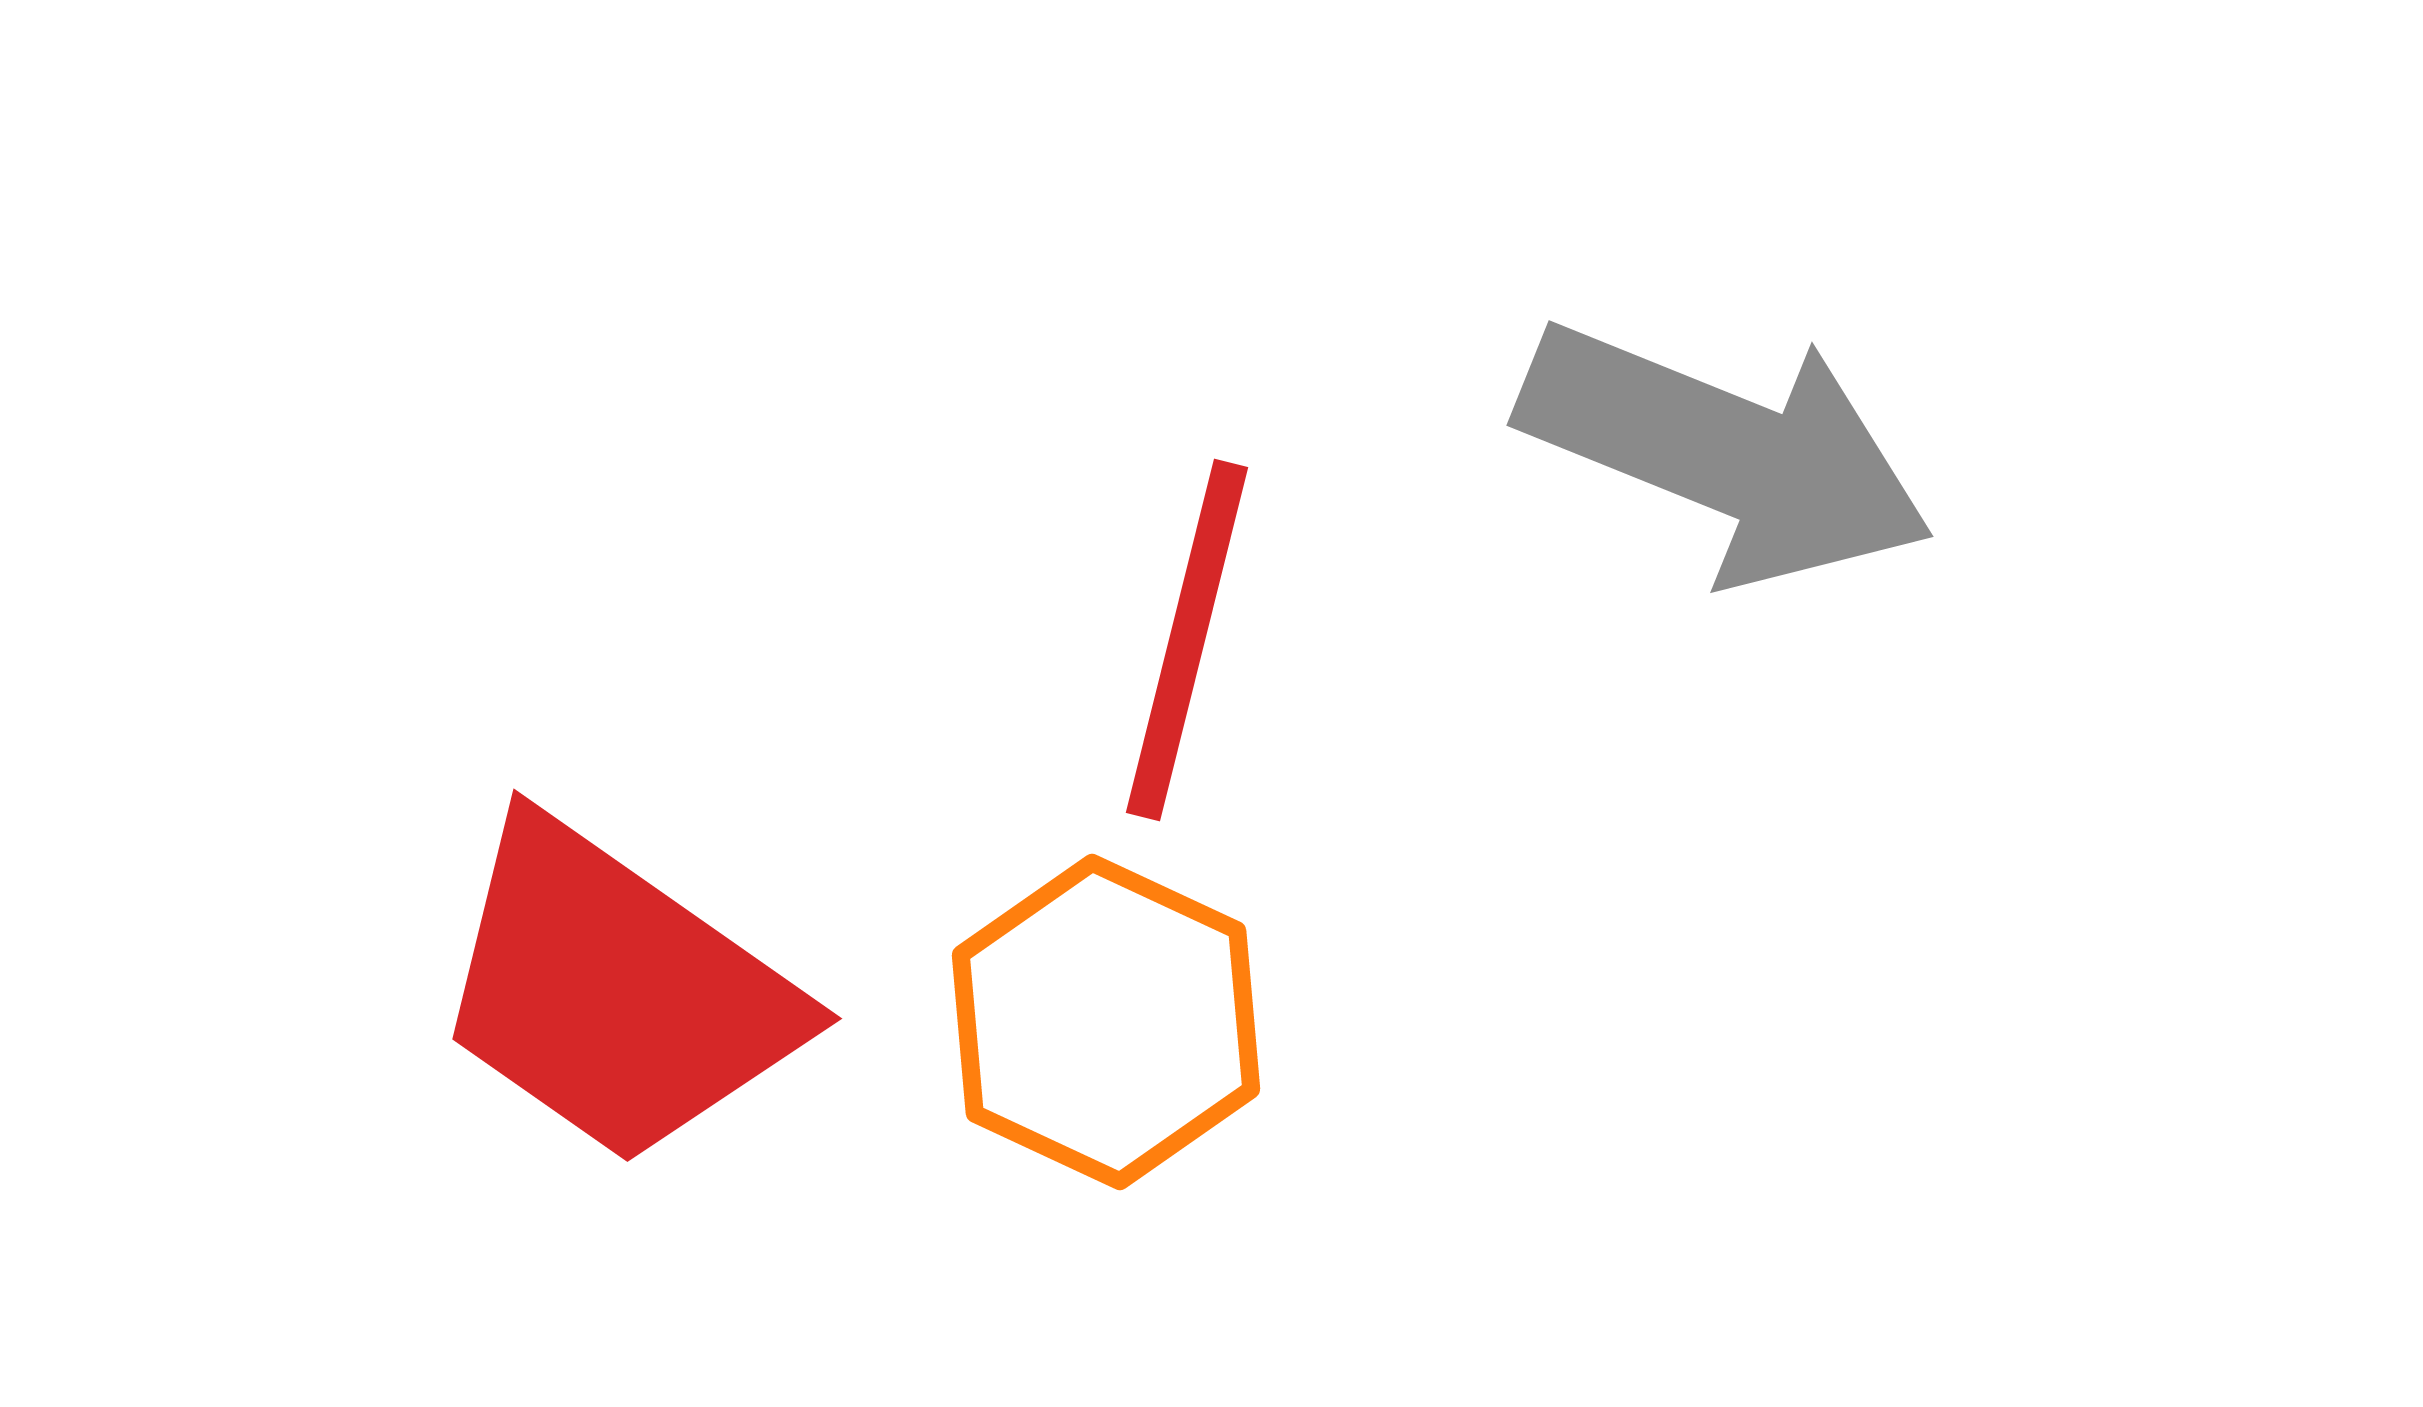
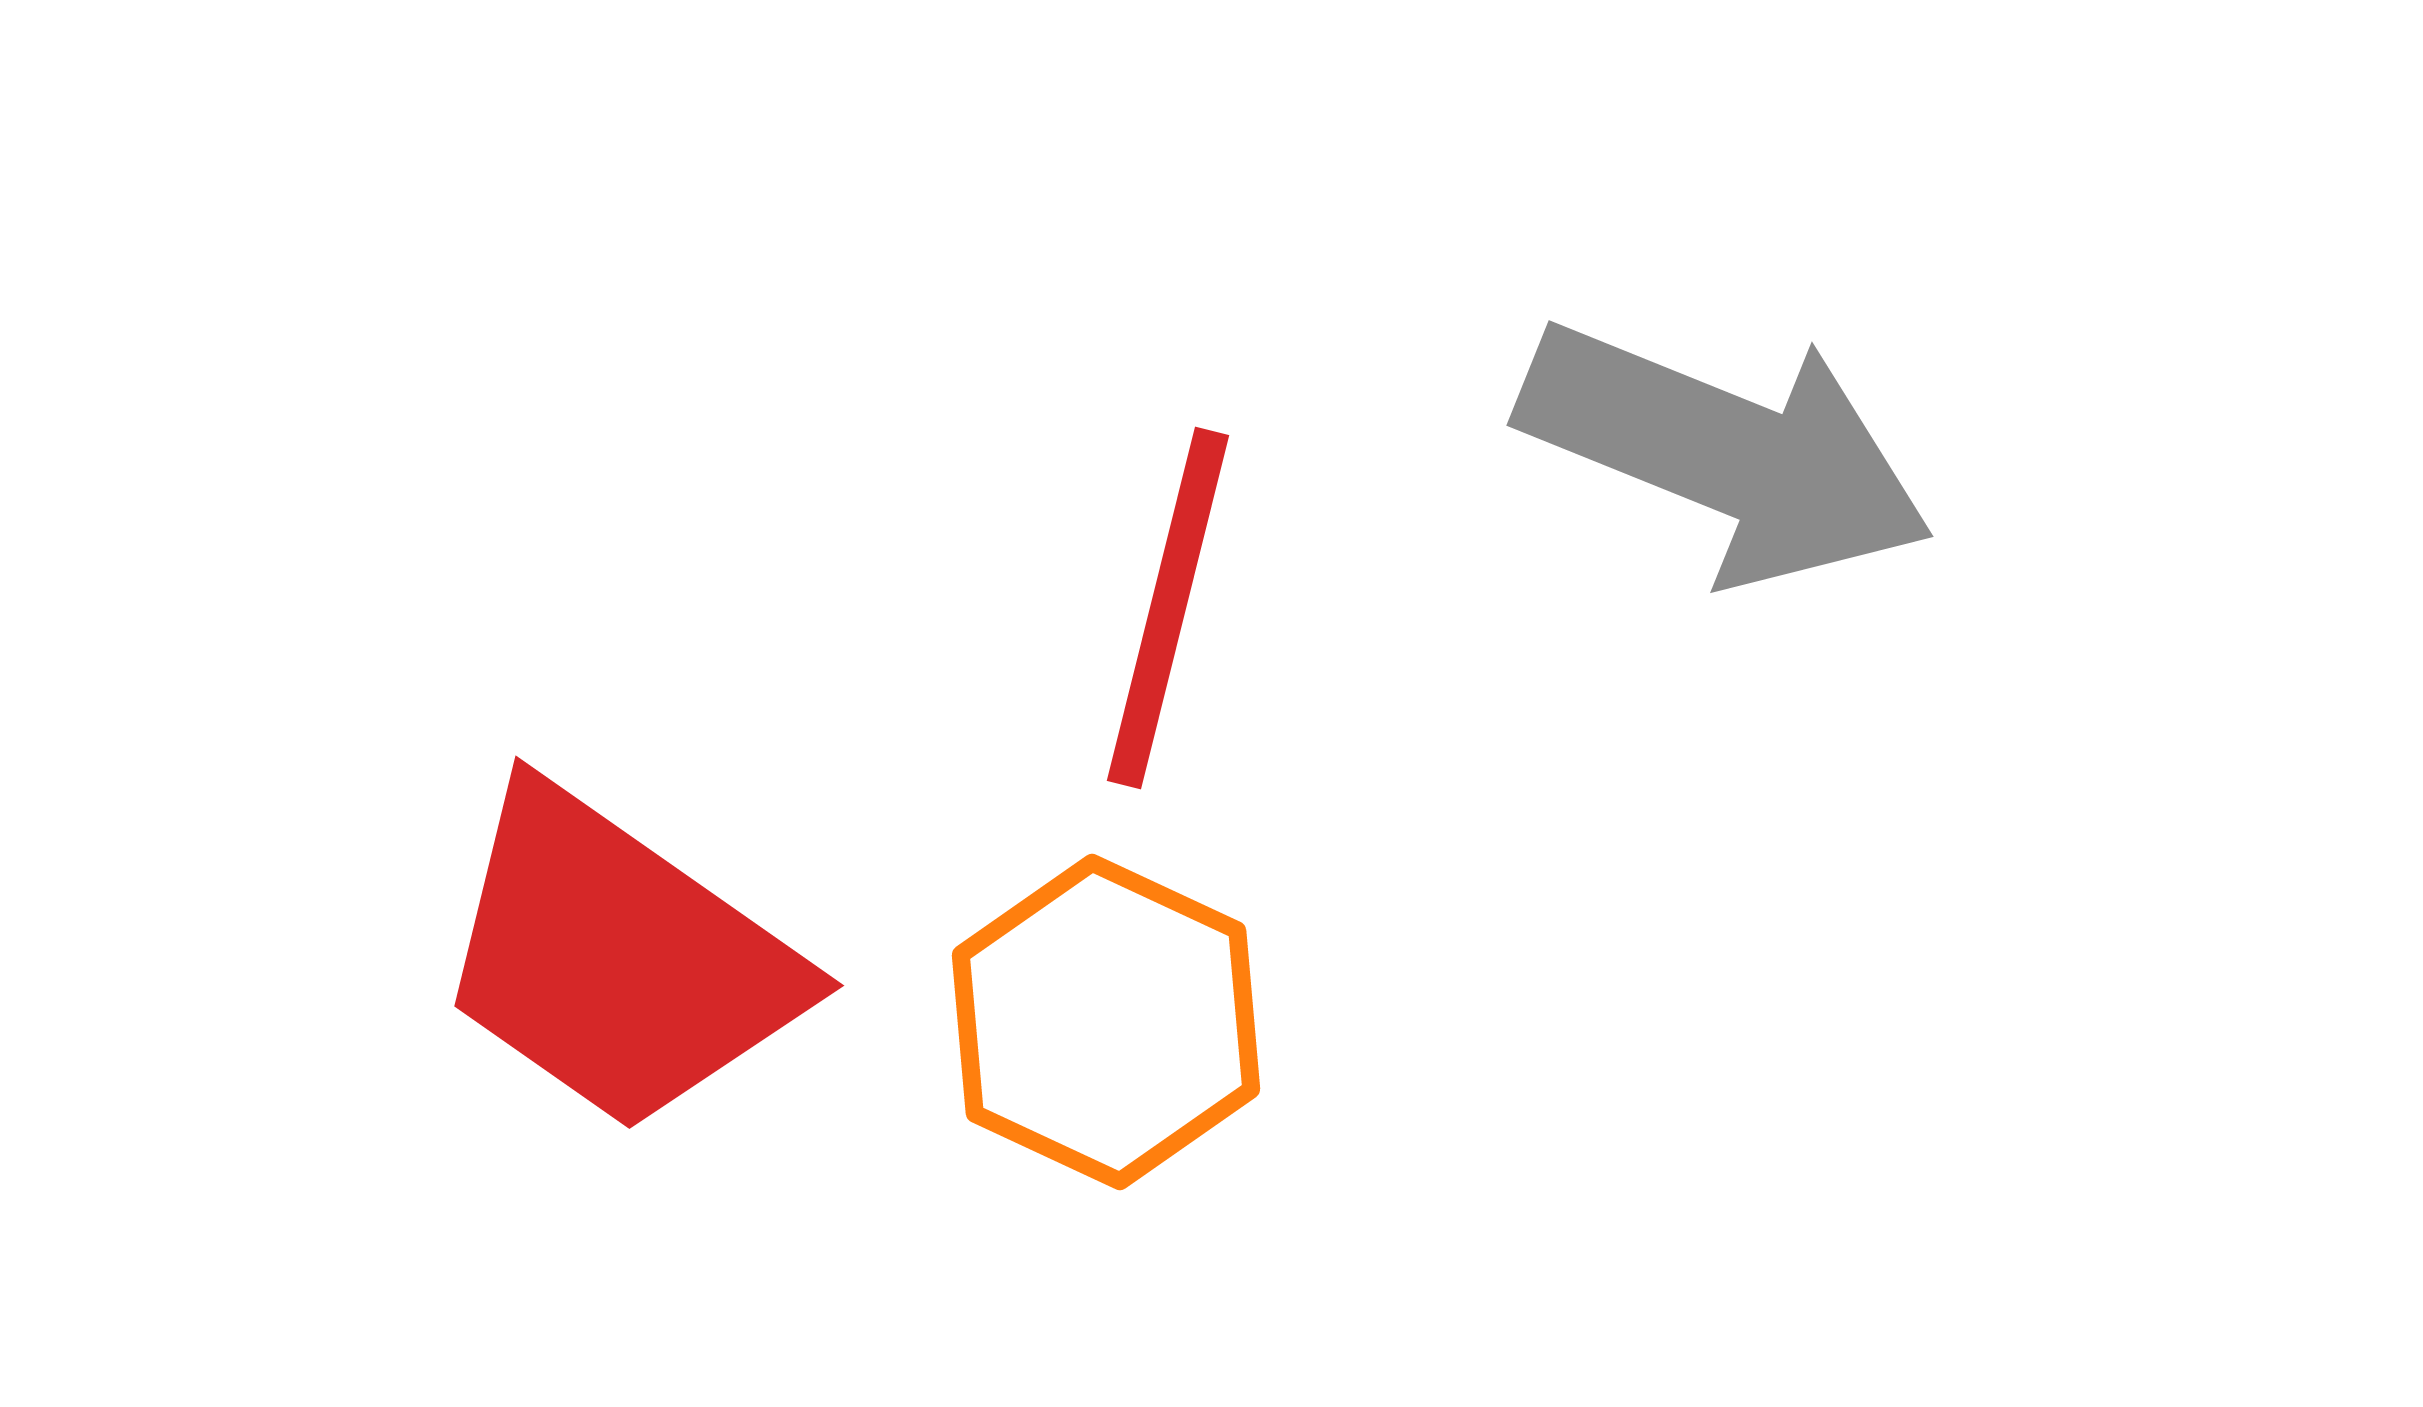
red line: moved 19 px left, 32 px up
red trapezoid: moved 2 px right, 33 px up
